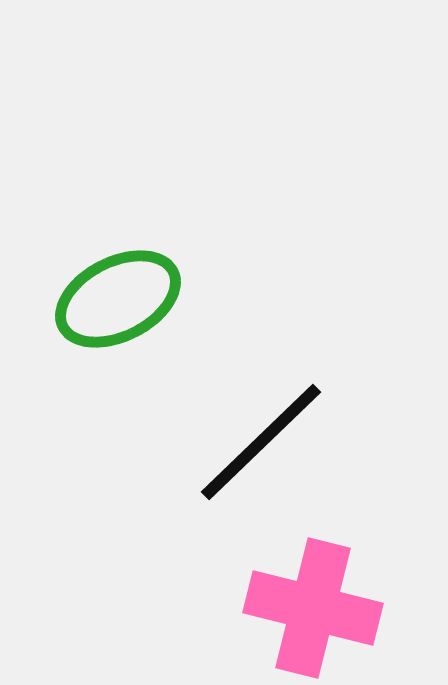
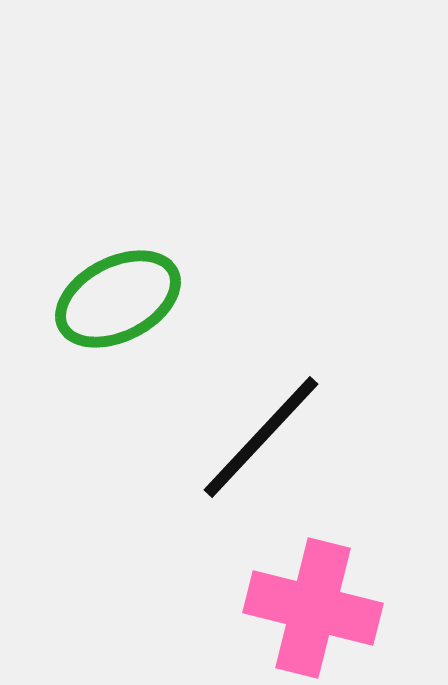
black line: moved 5 px up; rotated 3 degrees counterclockwise
